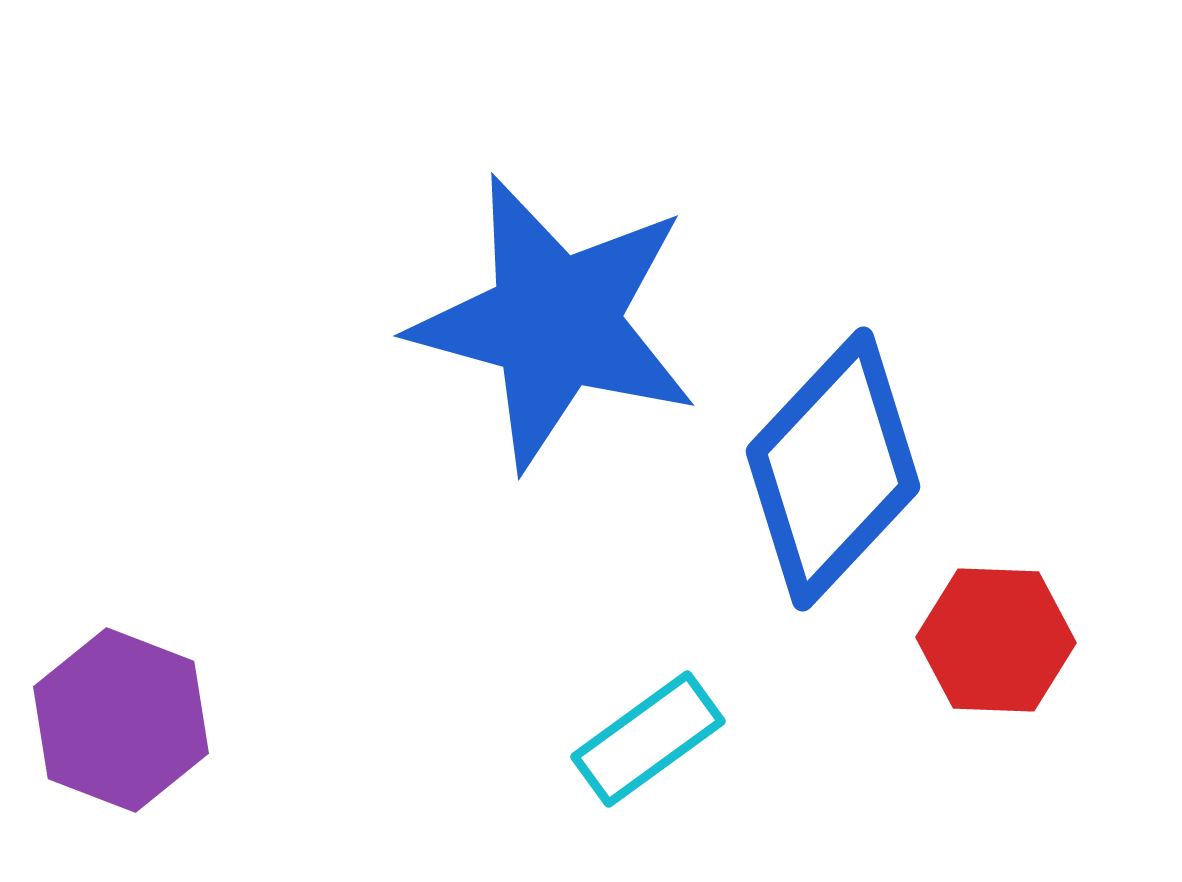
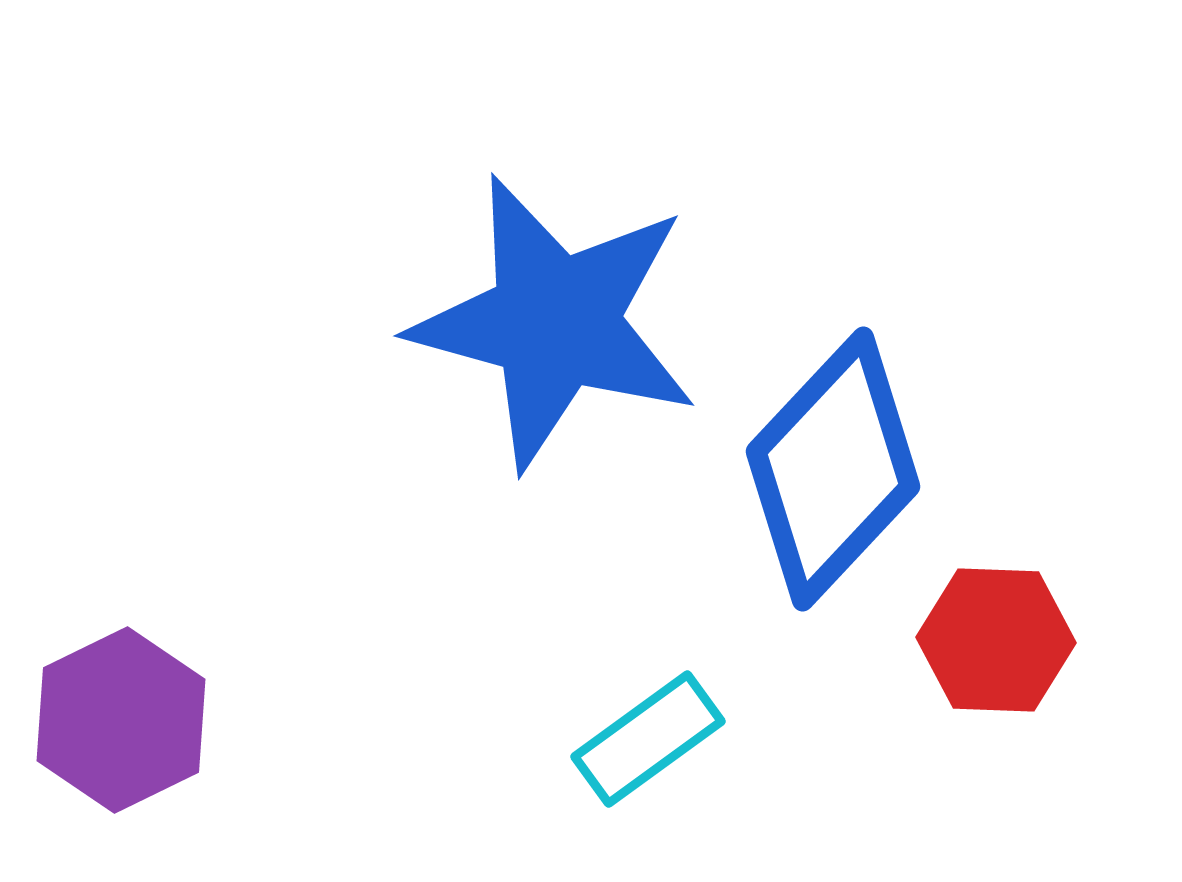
purple hexagon: rotated 13 degrees clockwise
